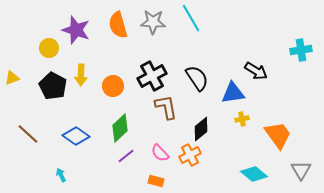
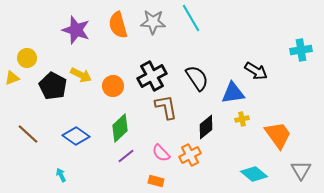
yellow circle: moved 22 px left, 10 px down
yellow arrow: rotated 65 degrees counterclockwise
black diamond: moved 5 px right, 2 px up
pink semicircle: moved 1 px right
